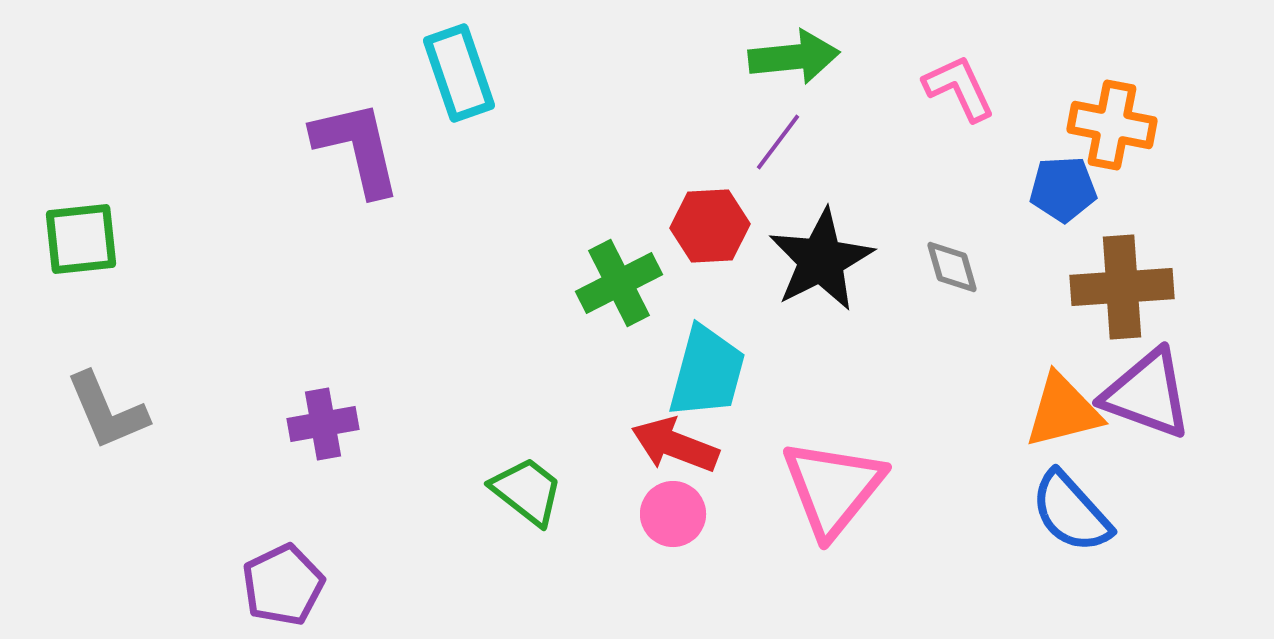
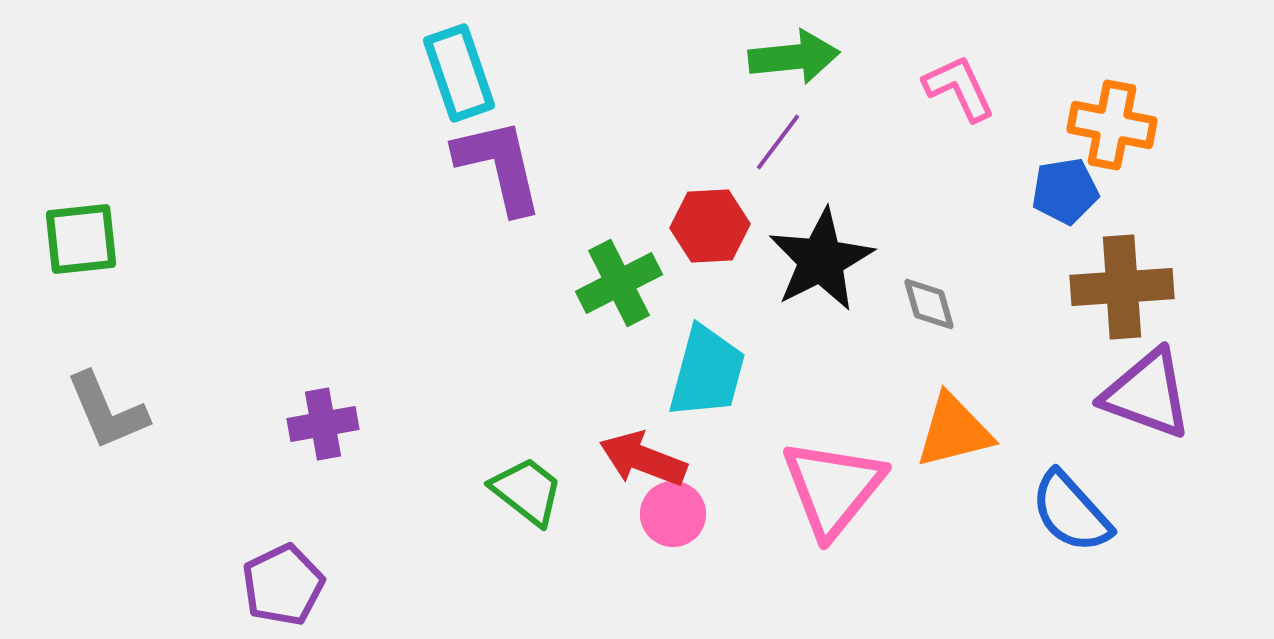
purple L-shape: moved 142 px right, 18 px down
blue pentagon: moved 2 px right, 2 px down; rotated 6 degrees counterclockwise
gray diamond: moved 23 px left, 37 px down
orange triangle: moved 109 px left, 20 px down
red arrow: moved 32 px left, 14 px down
